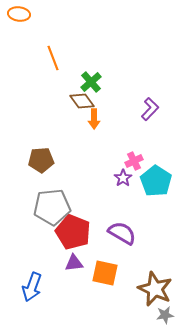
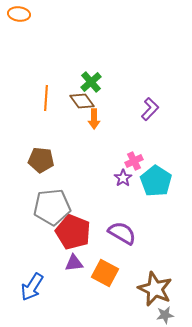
orange line: moved 7 px left, 40 px down; rotated 25 degrees clockwise
brown pentagon: rotated 10 degrees clockwise
orange square: rotated 16 degrees clockwise
blue arrow: rotated 12 degrees clockwise
